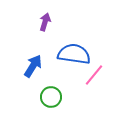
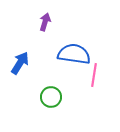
blue arrow: moved 13 px left, 3 px up
pink line: rotated 30 degrees counterclockwise
